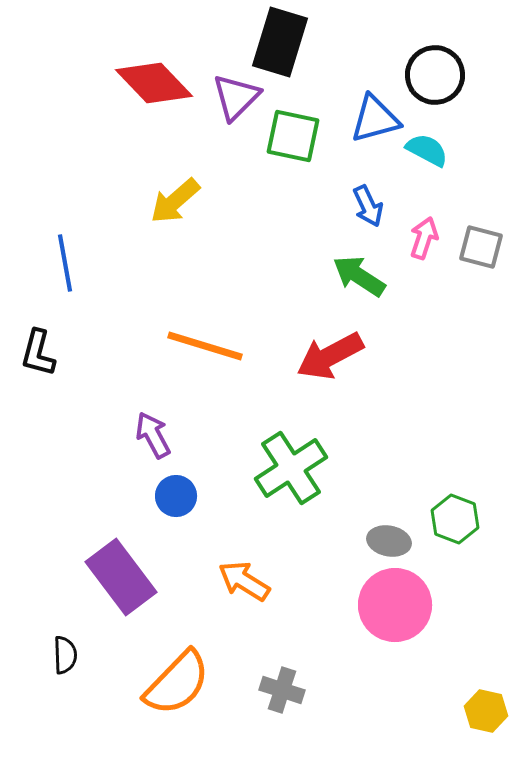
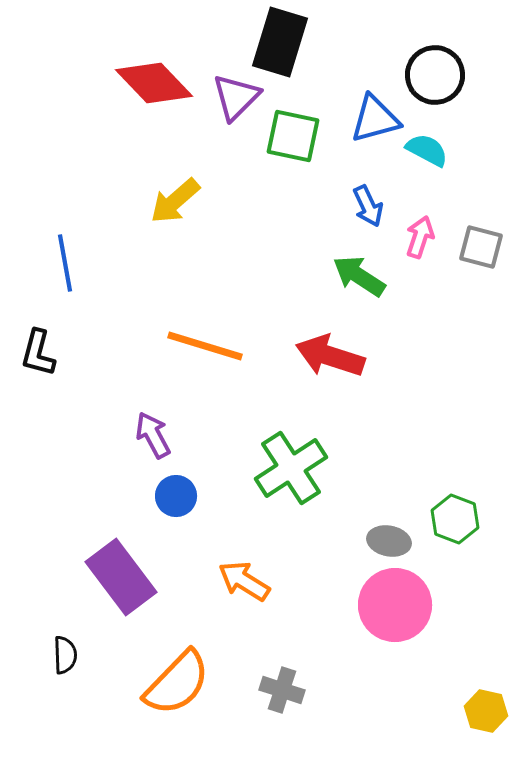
pink arrow: moved 4 px left, 1 px up
red arrow: rotated 46 degrees clockwise
